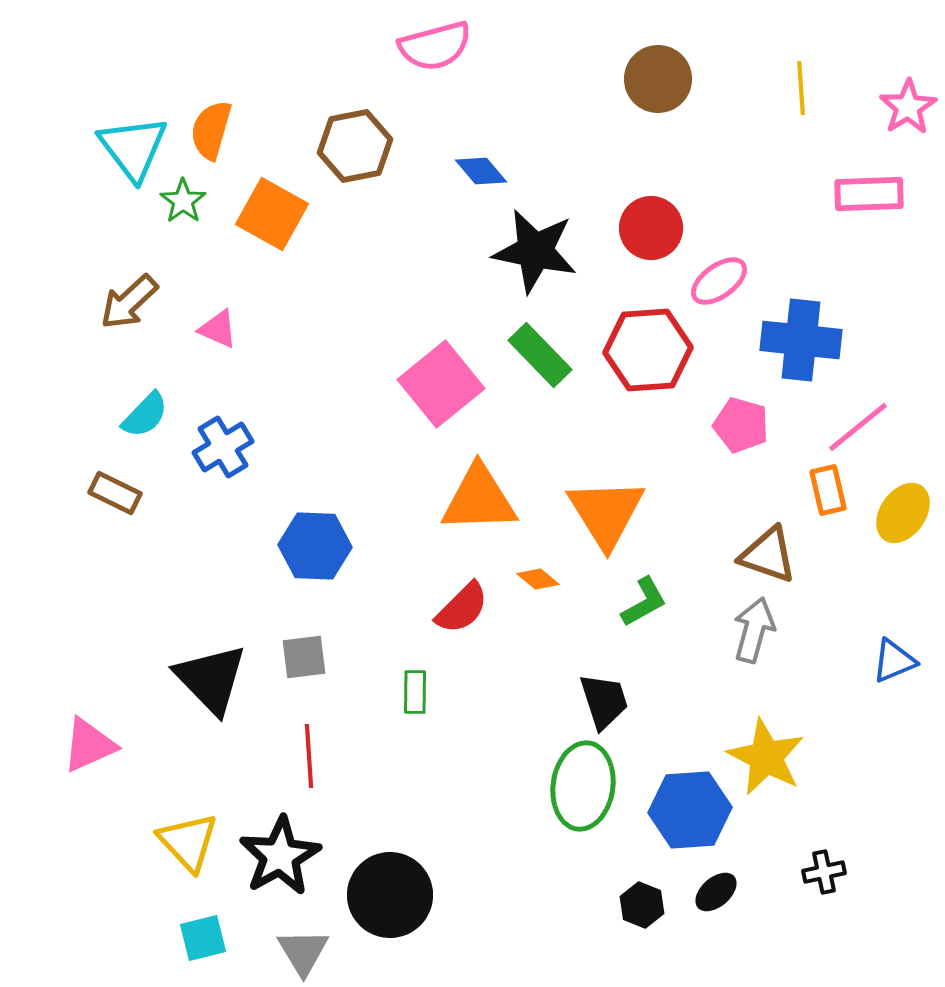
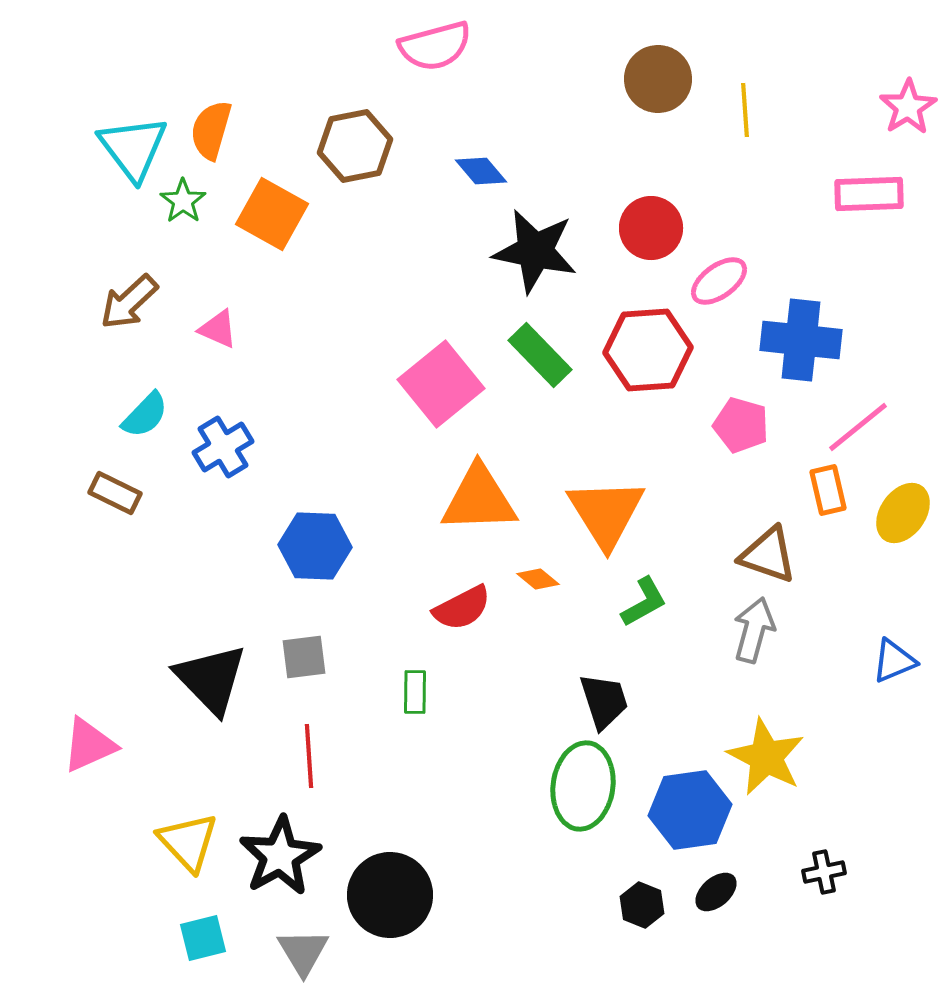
yellow line at (801, 88): moved 56 px left, 22 px down
red semicircle at (462, 608): rotated 18 degrees clockwise
blue hexagon at (690, 810): rotated 4 degrees counterclockwise
